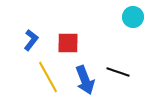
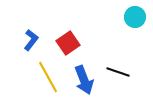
cyan circle: moved 2 px right
red square: rotated 35 degrees counterclockwise
blue arrow: moved 1 px left
